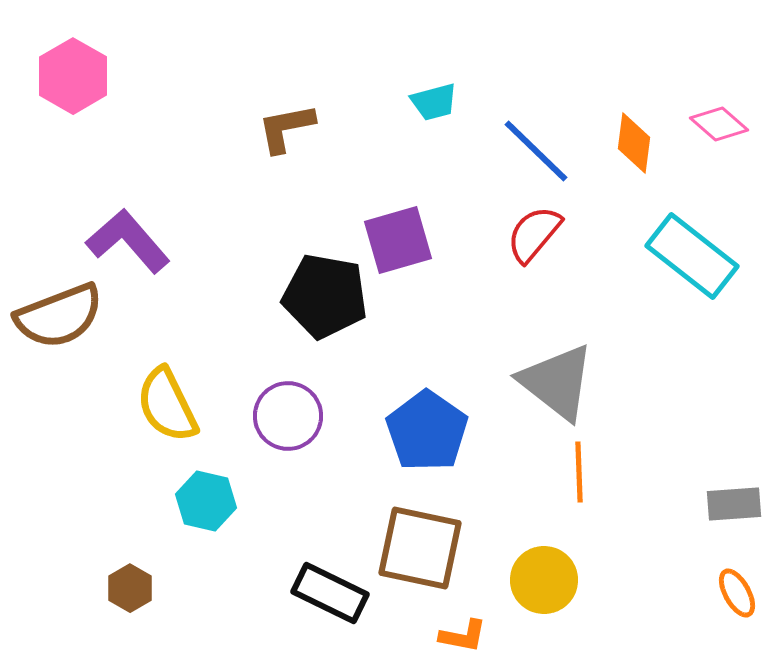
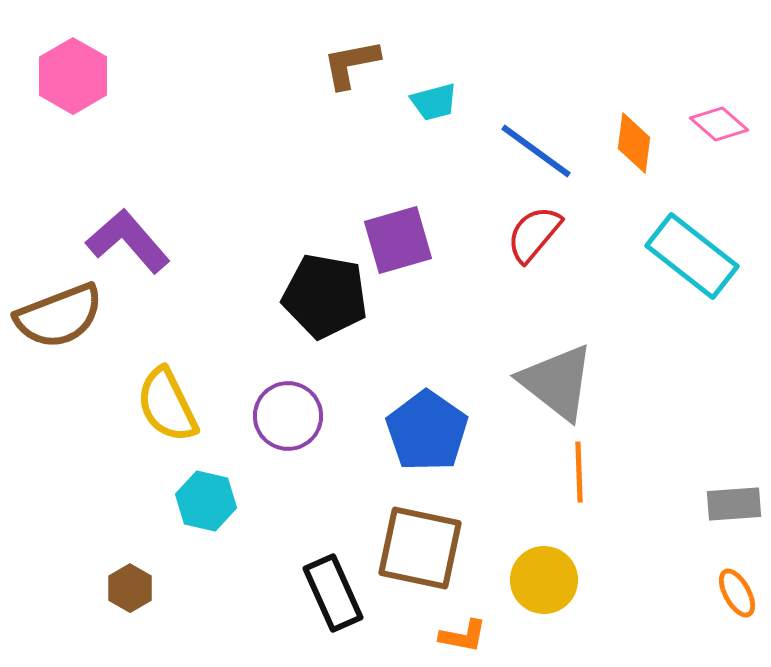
brown L-shape: moved 65 px right, 64 px up
blue line: rotated 8 degrees counterclockwise
black rectangle: moved 3 px right; rotated 40 degrees clockwise
